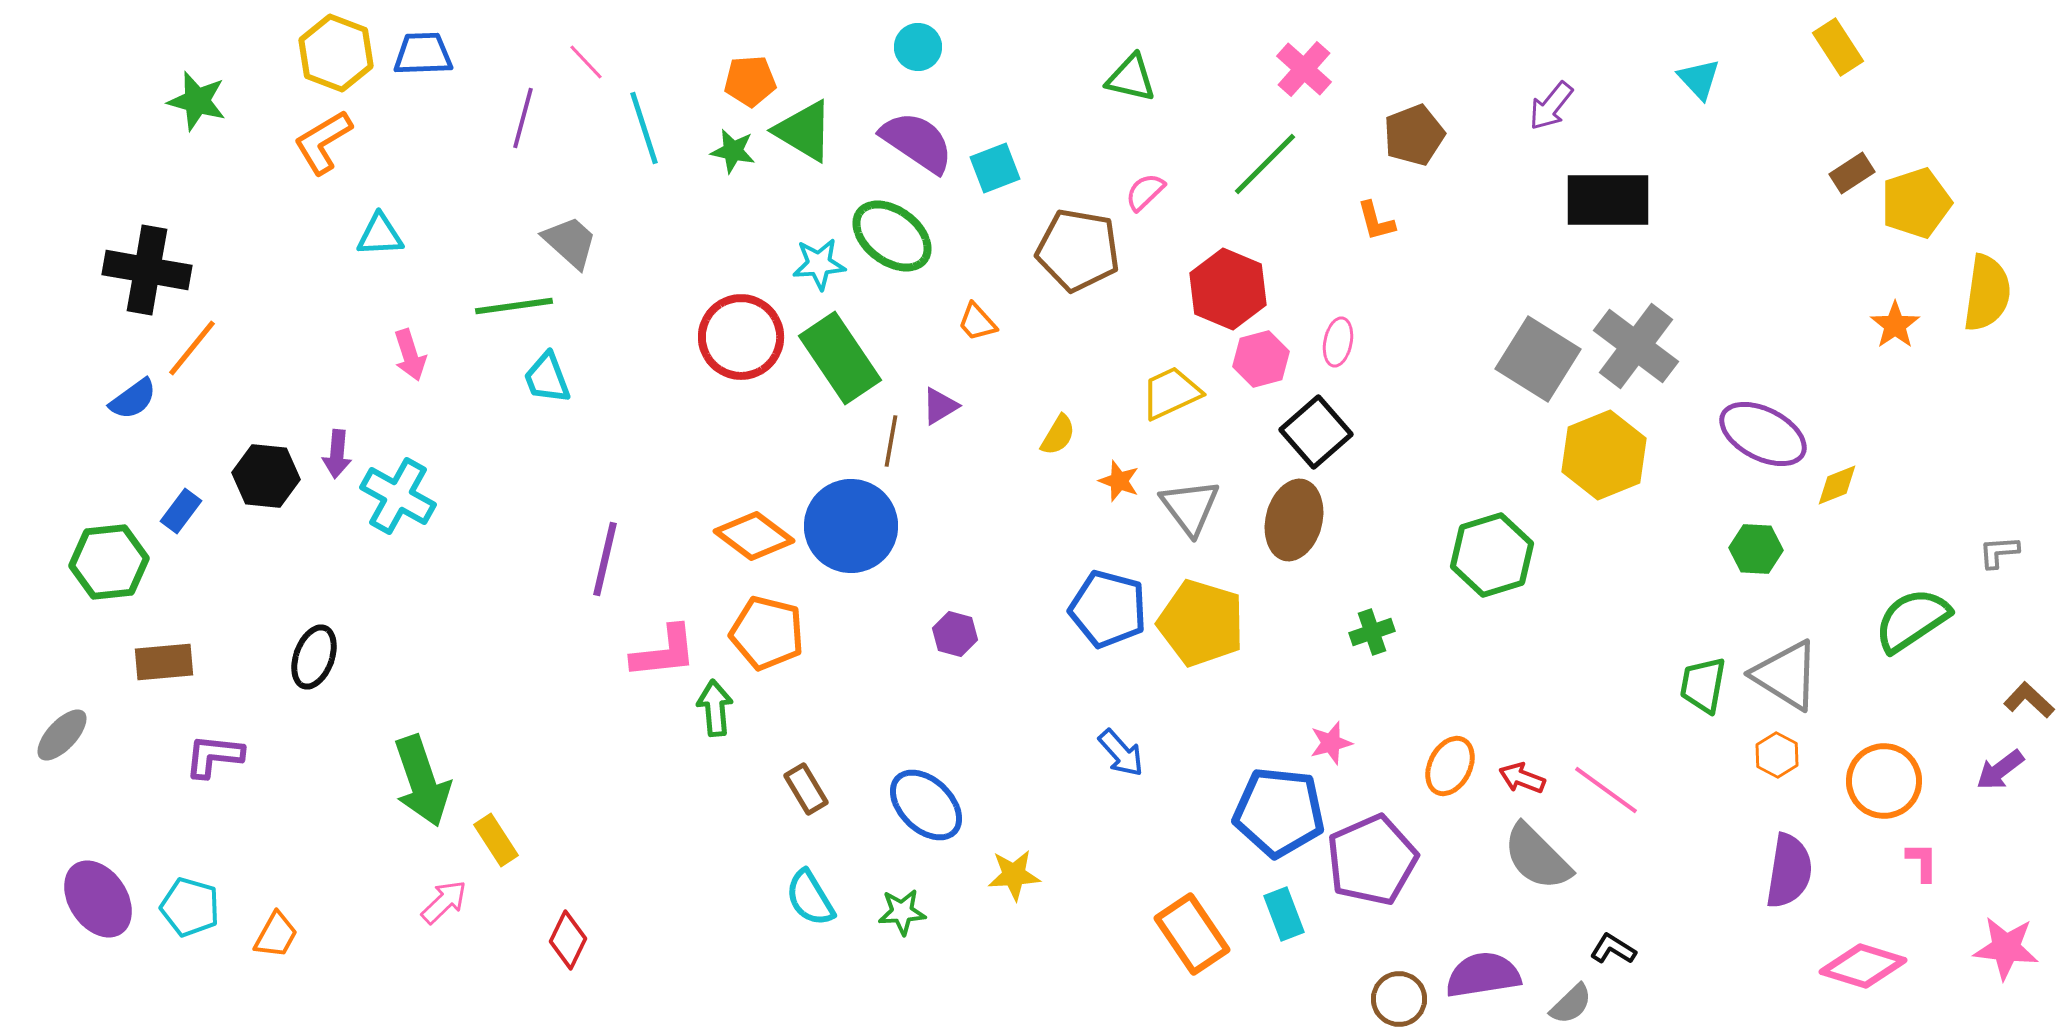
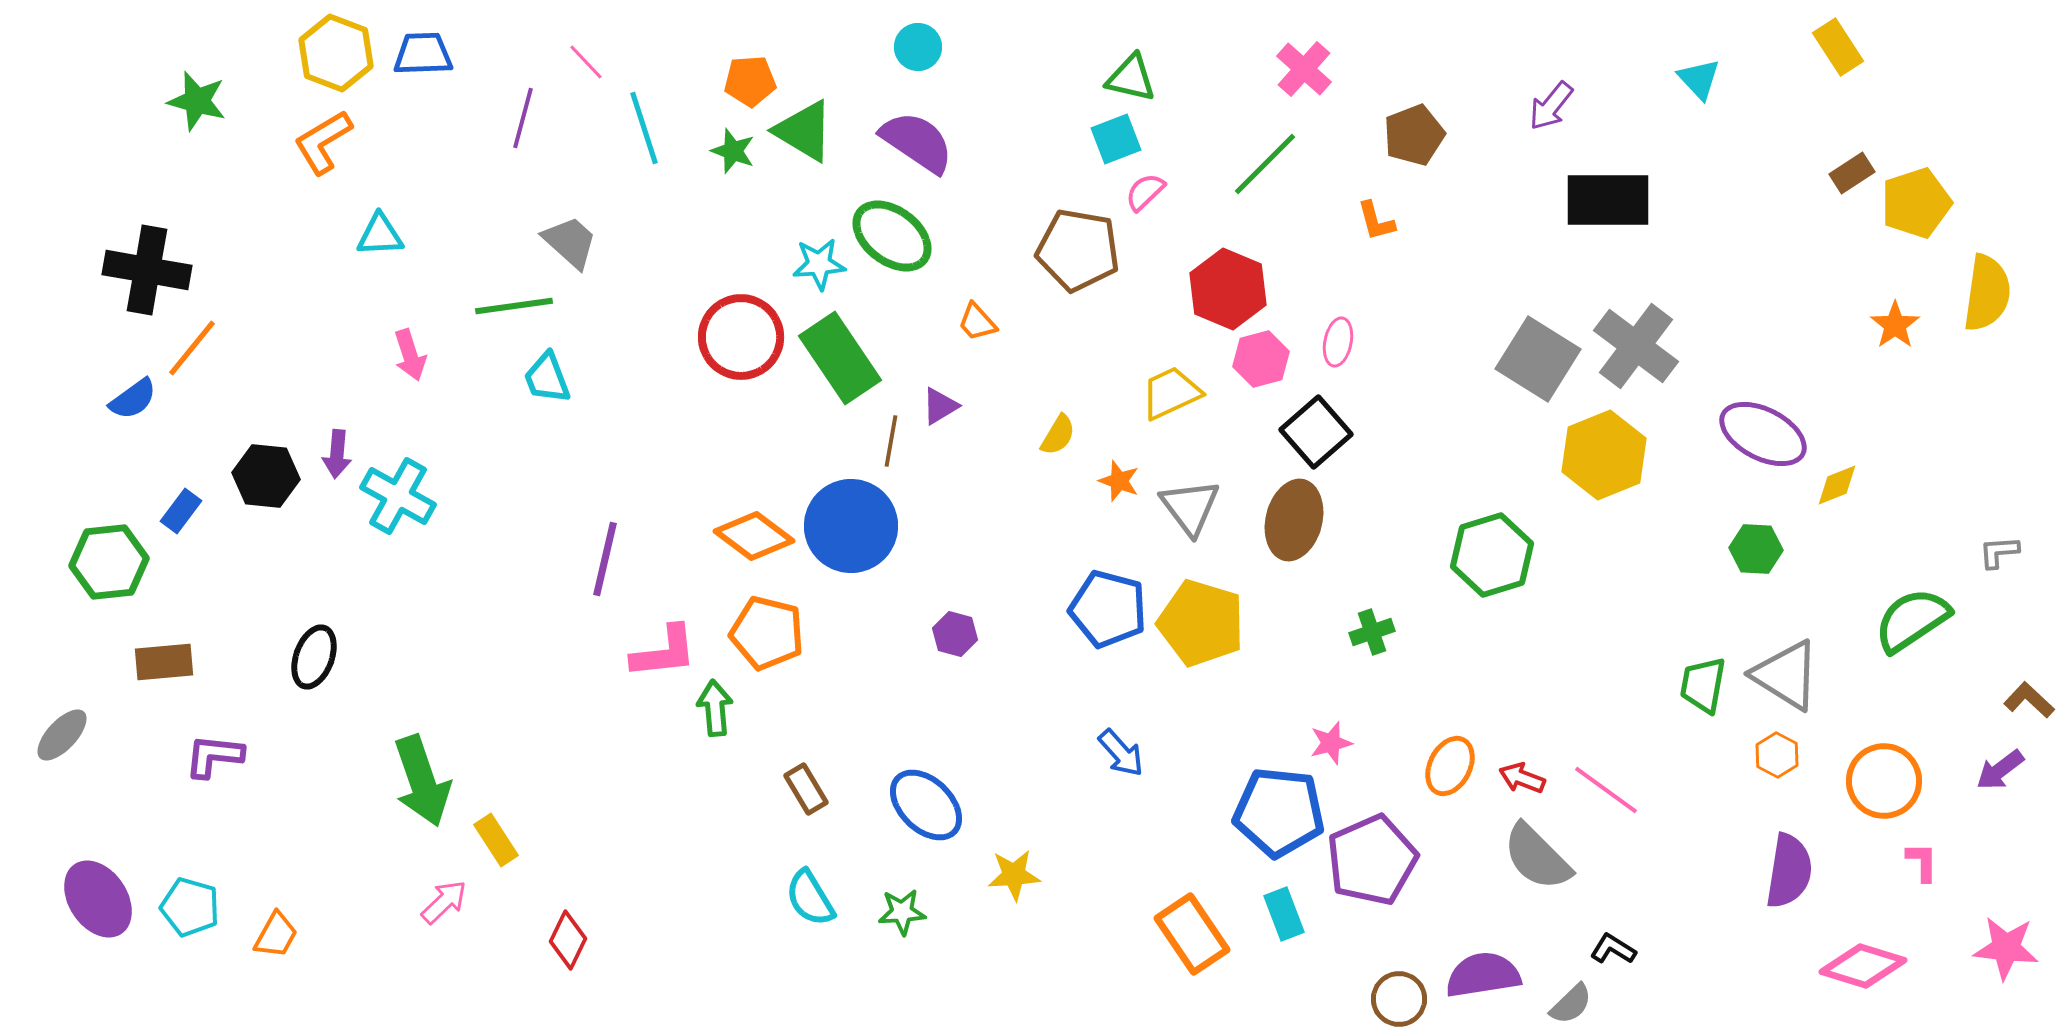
green star at (733, 151): rotated 9 degrees clockwise
cyan square at (995, 168): moved 121 px right, 29 px up
